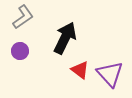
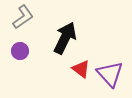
red triangle: moved 1 px right, 1 px up
